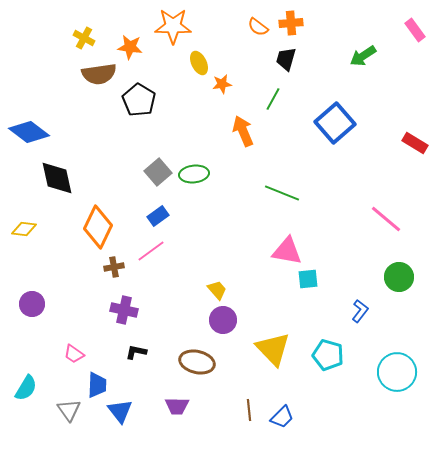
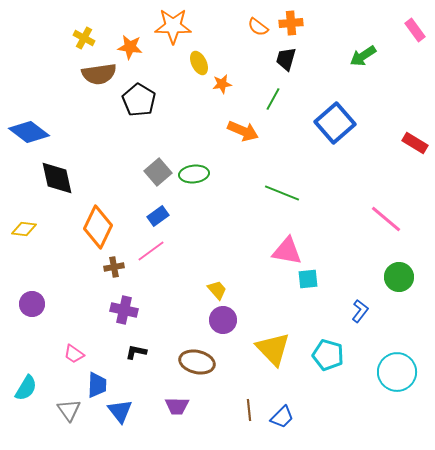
orange arrow at (243, 131): rotated 136 degrees clockwise
